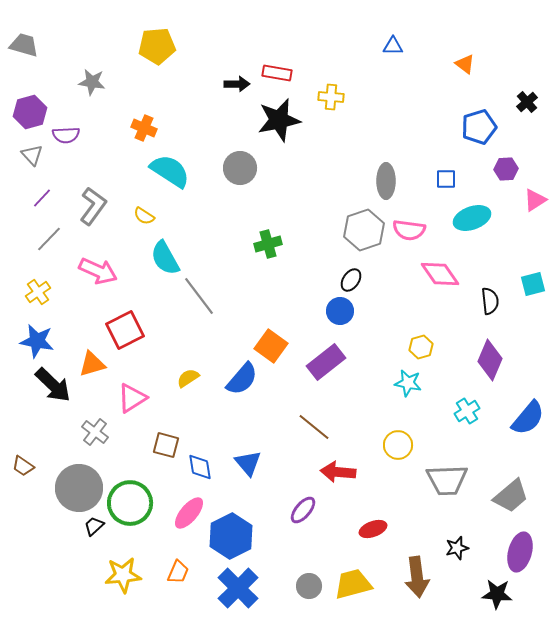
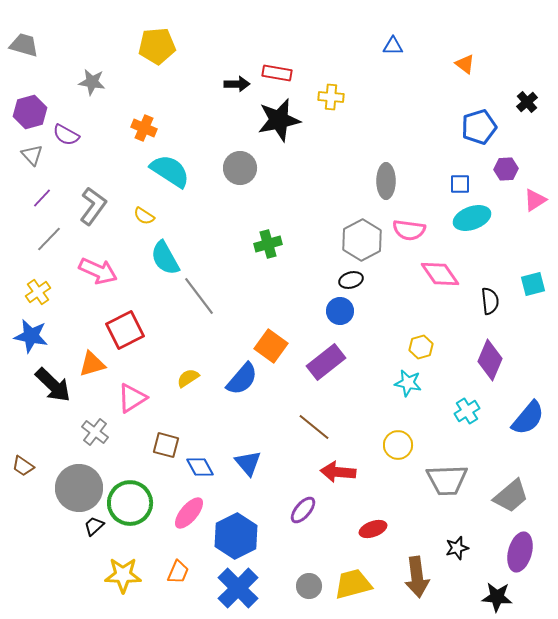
purple semicircle at (66, 135): rotated 32 degrees clockwise
blue square at (446, 179): moved 14 px right, 5 px down
gray hexagon at (364, 230): moved 2 px left, 10 px down; rotated 9 degrees counterclockwise
black ellipse at (351, 280): rotated 40 degrees clockwise
blue star at (37, 341): moved 6 px left, 5 px up
blue diamond at (200, 467): rotated 20 degrees counterclockwise
blue hexagon at (231, 536): moved 5 px right
yellow star at (123, 575): rotated 6 degrees clockwise
black star at (497, 594): moved 3 px down
